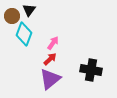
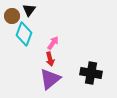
red arrow: rotated 120 degrees clockwise
black cross: moved 3 px down
